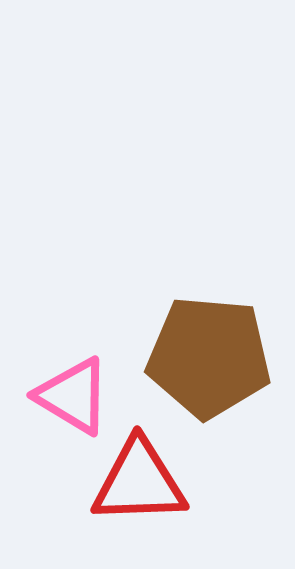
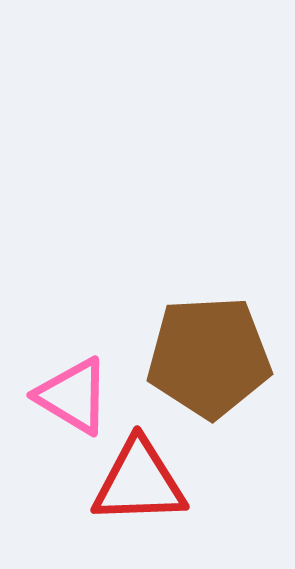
brown pentagon: rotated 8 degrees counterclockwise
